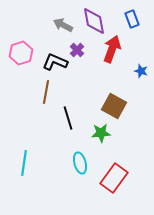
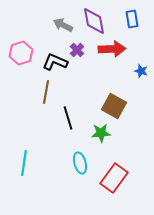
blue rectangle: rotated 12 degrees clockwise
red arrow: rotated 68 degrees clockwise
